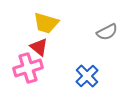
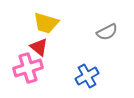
blue cross: rotated 15 degrees clockwise
